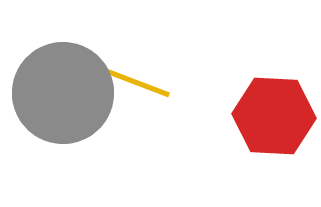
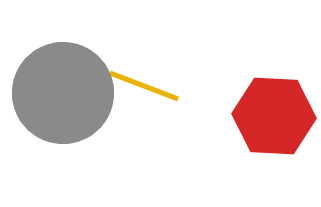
yellow line: moved 9 px right, 4 px down
